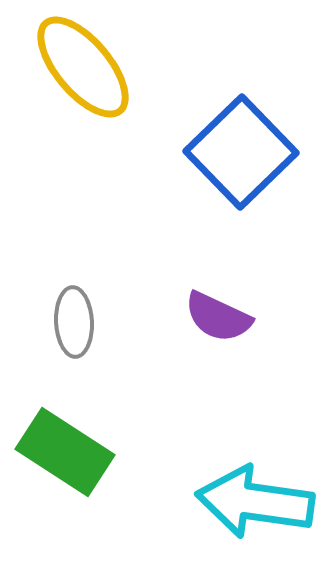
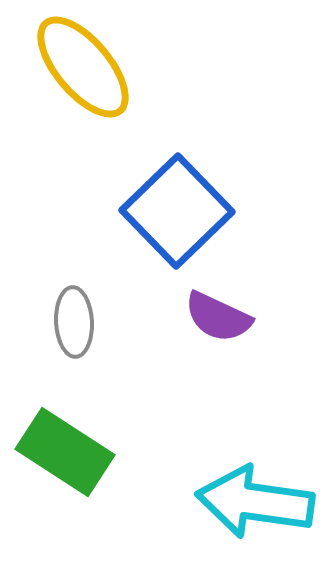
blue square: moved 64 px left, 59 px down
